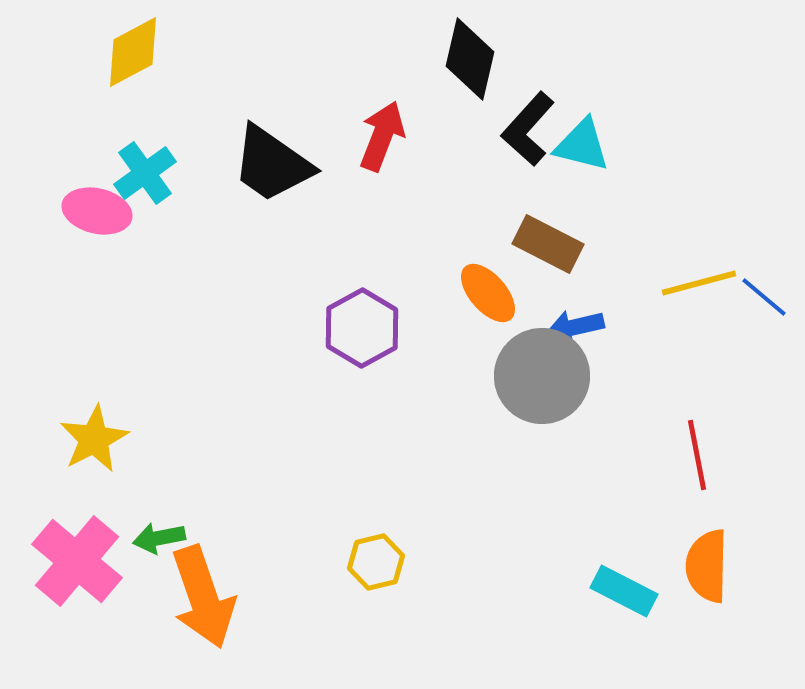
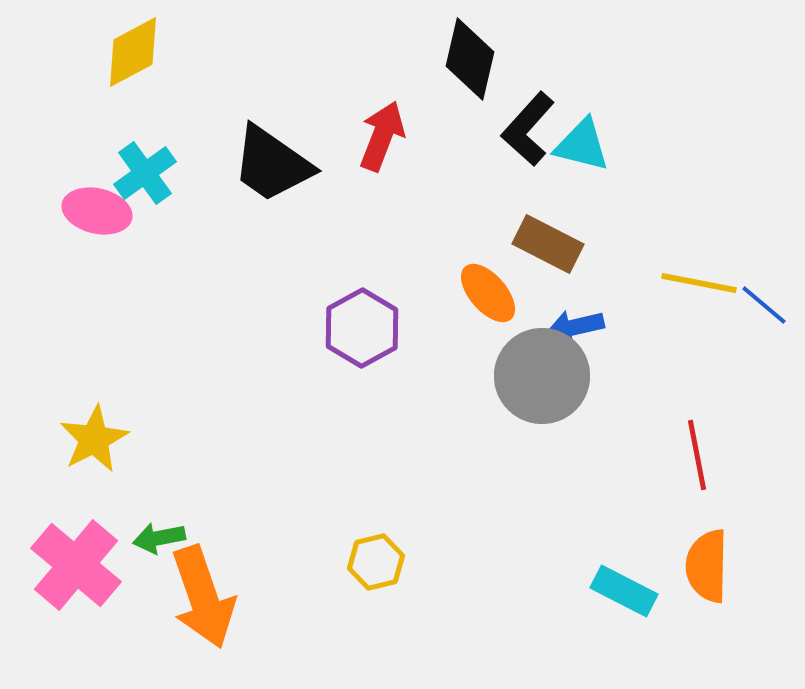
yellow line: rotated 26 degrees clockwise
blue line: moved 8 px down
pink cross: moved 1 px left, 4 px down
